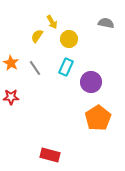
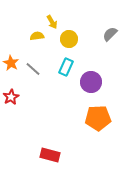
gray semicircle: moved 4 px right, 11 px down; rotated 56 degrees counterclockwise
yellow semicircle: rotated 48 degrees clockwise
gray line: moved 2 px left, 1 px down; rotated 14 degrees counterclockwise
red star: rotated 28 degrees counterclockwise
orange pentagon: rotated 30 degrees clockwise
